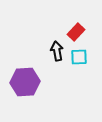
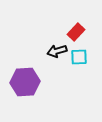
black arrow: rotated 96 degrees counterclockwise
